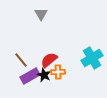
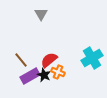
orange cross: rotated 24 degrees clockwise
